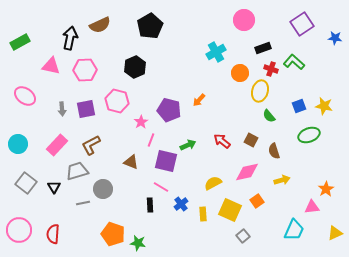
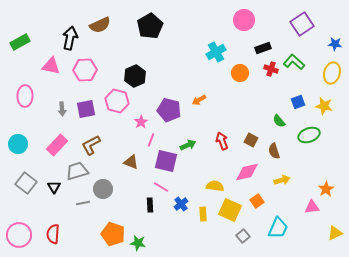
blue star at (335, 38): moved 6 px down
black hexagon at (135, 67): moved 9 px down
yellow ellipse at (260, 91): moved 72 px right, 18 px up
pink ellipse at (25, 96): rotated 55 degrees clockwise
orange arrow at (199, 100): rotated 16 degrees clockwise
blue square at (299, 106): moved 1 px left, 4 px up
green semicircle at (269, 116): moved 10 px right, 5 px down
red arrow at (222, 141): rotated 30 degrees clockwise
yellow semicircle at (213, 183): moved 2 px right, 3 px down; rotated 36 degrees clockwise
pink circle at (19, 230): moved 5 px down
cyan trapezoid at (294, 230): moved 16 px left, 2 px up
